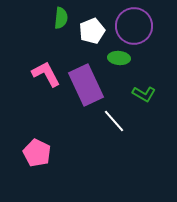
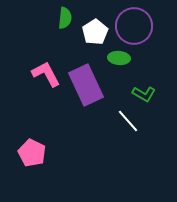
green semicircle: moved 4 px right
white pentagon: moved 3 px right, 1 px down; rotated 10 degrees counterclockwise
white line: moved 14 px right
pink pentagon: moved 5 px left
